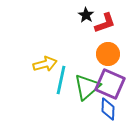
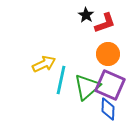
yellow arrow: moved 1 px left; rotated 10 degrees counterclockwise
purple square: moved 1 px down
